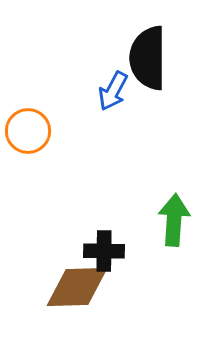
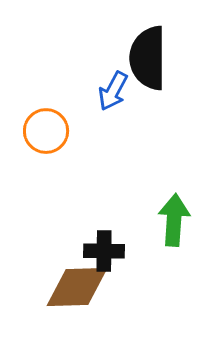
orange circle: moved 18 px right
